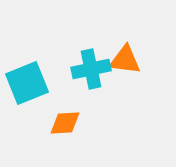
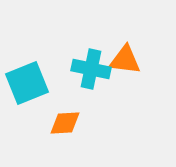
cyan cross: rotated 24 degrees clockwise
